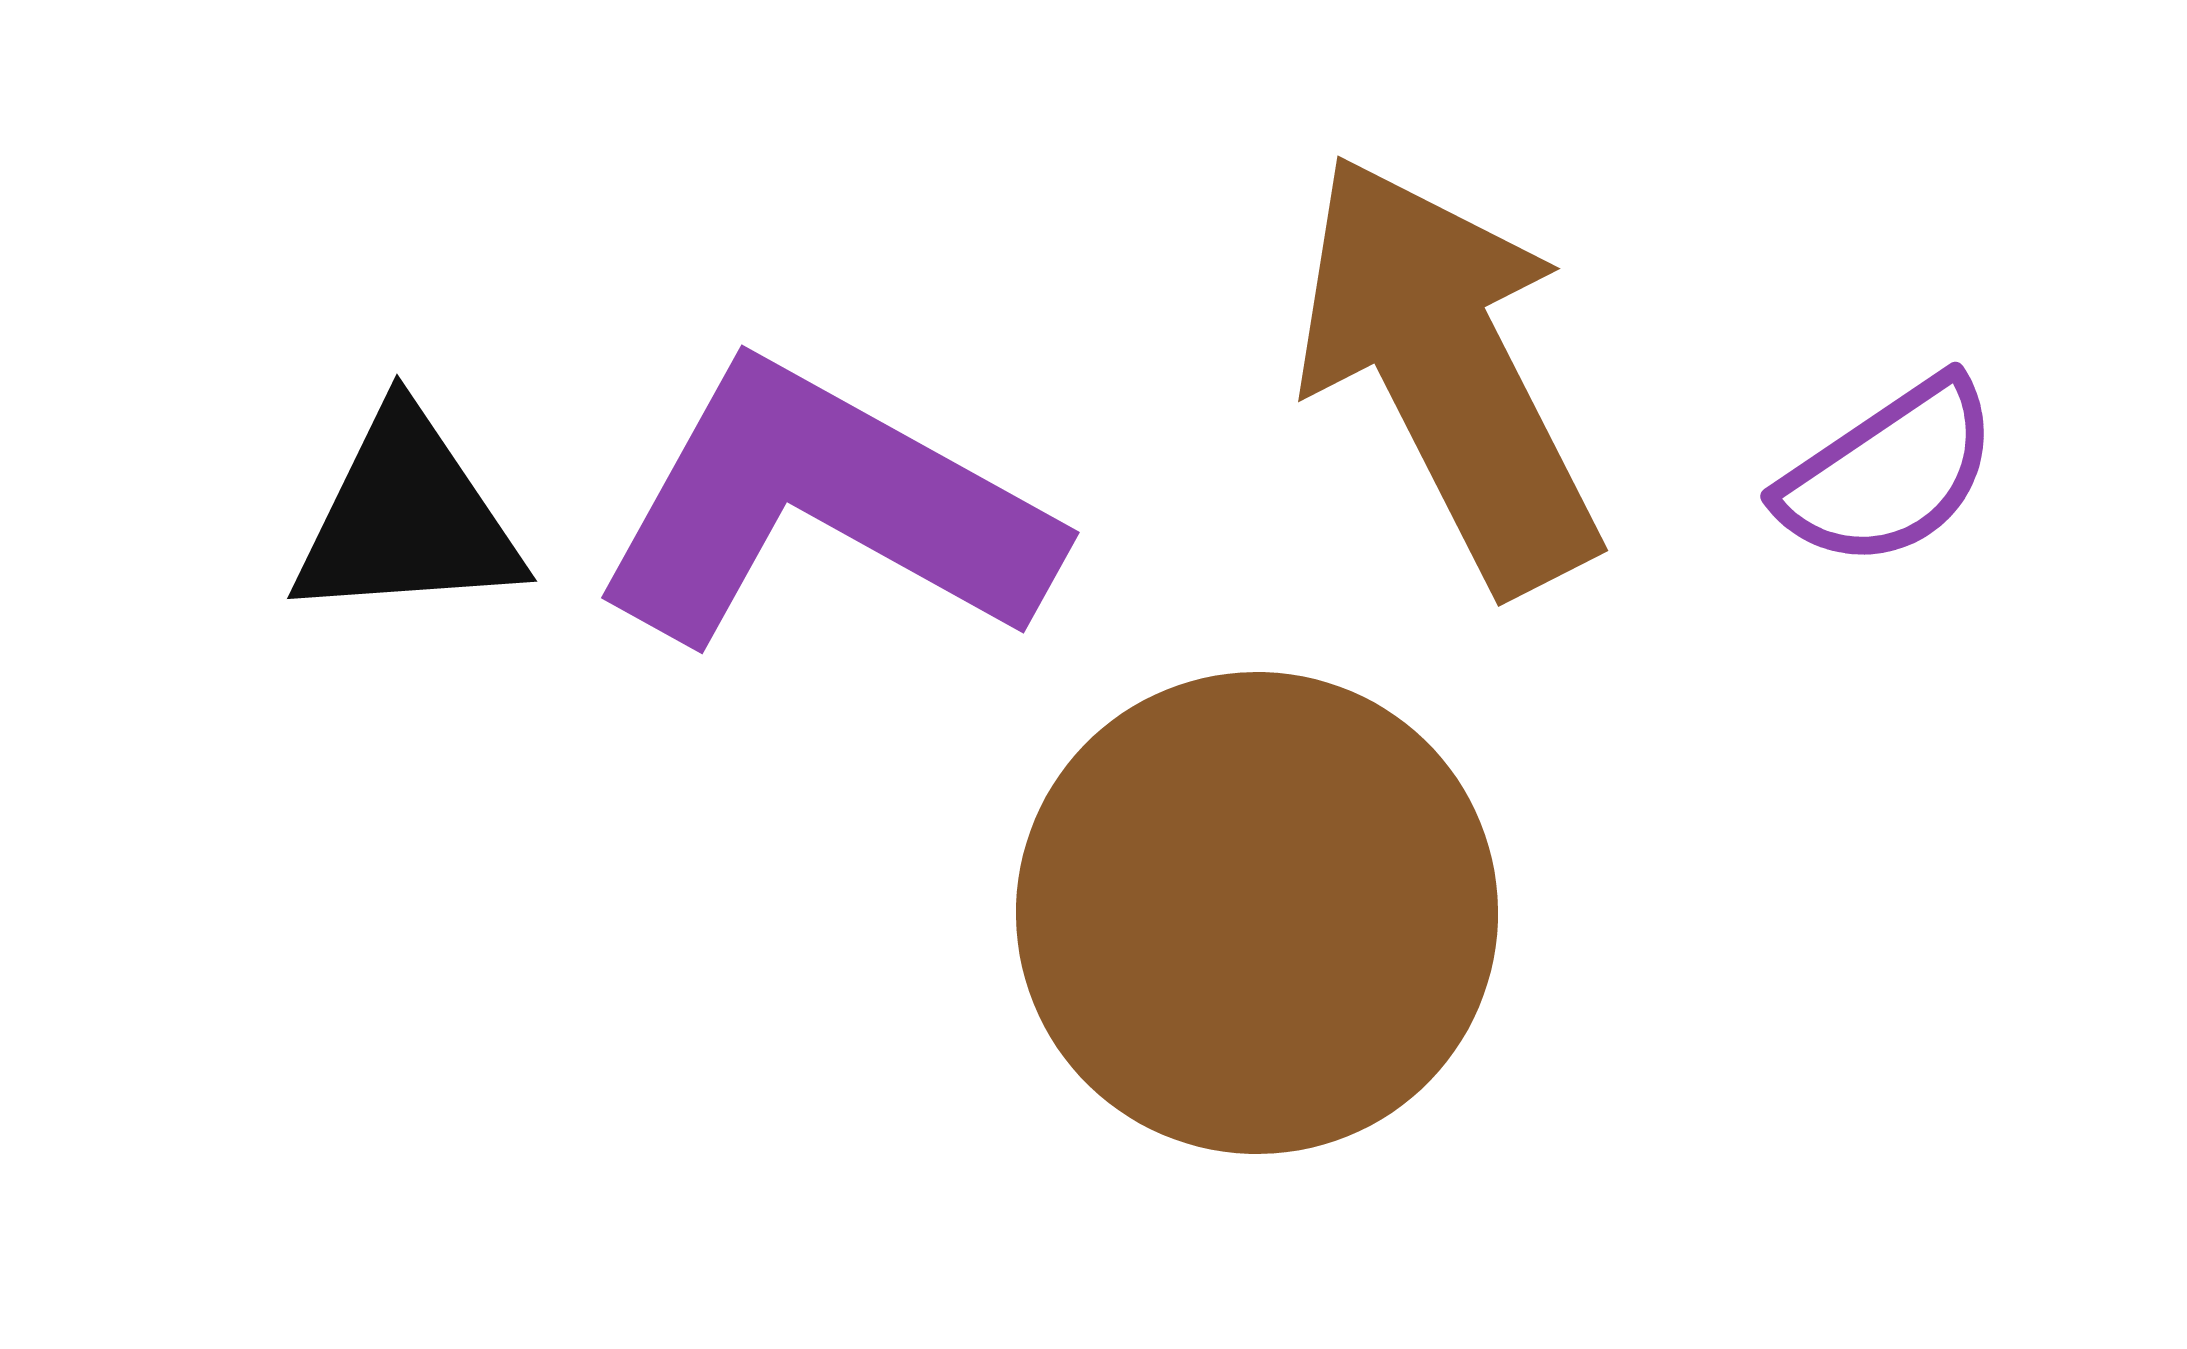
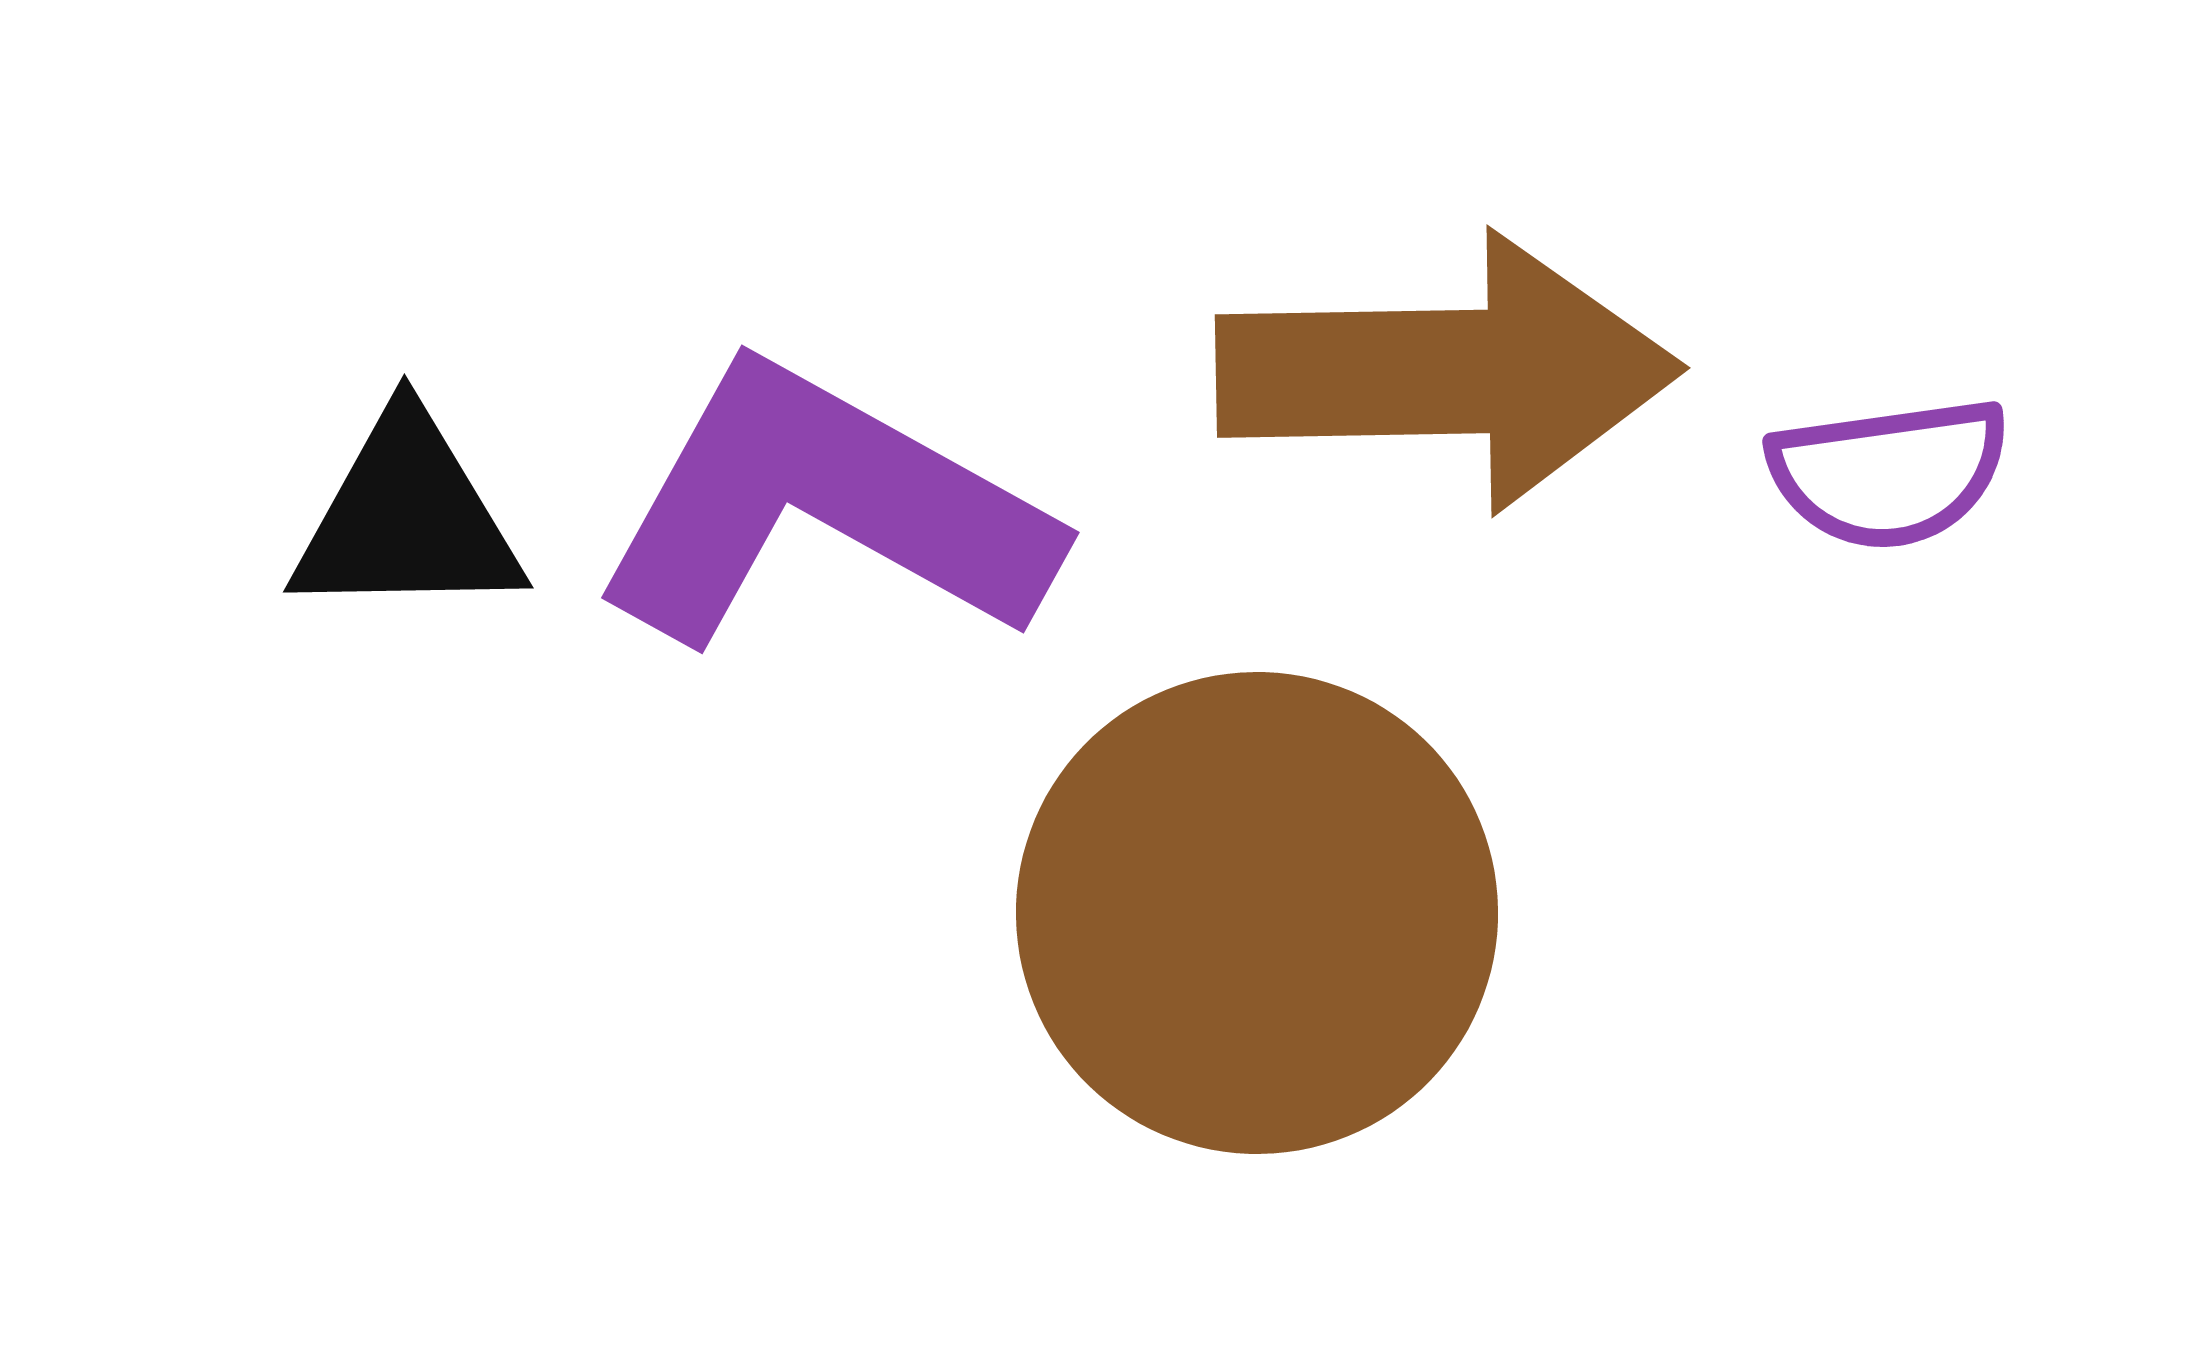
brown arrow: rotated 116 degrees clockwise
purple semicircle: rotated 26 degrees clockwise
black triangle: rotated 3 degrees clockwise
